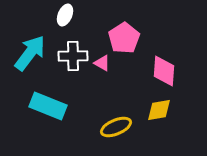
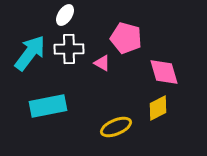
white ellipse: rotated 10 degrees clockwise
pink pentagon: moved 2 px right; rotated 24 degrees counterclockwise
white cross: moved 4 px left, 7 px up
pink diamond: moved 1 px down; rotated 20 degrees counterclockwise
cyan rectangle: rotated 33 degrees counterclockwise
yellow diamond: moved 1 px left, 2 px up; rotated 16 degrees counterclockwise
